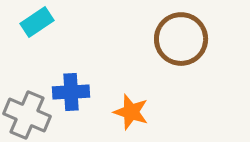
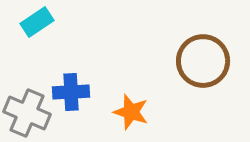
brown circle: moved 22 px right, 22 px down
gray cross: moved 2 px up
